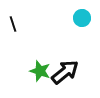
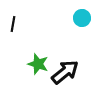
black line: rotated 28 degrees clockwise
green star: moved 2 px left, 7 px up
